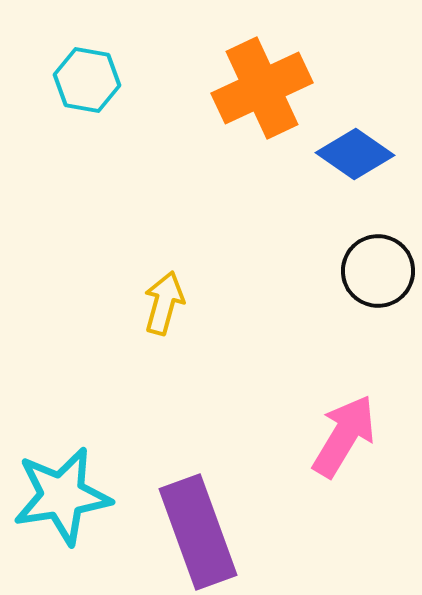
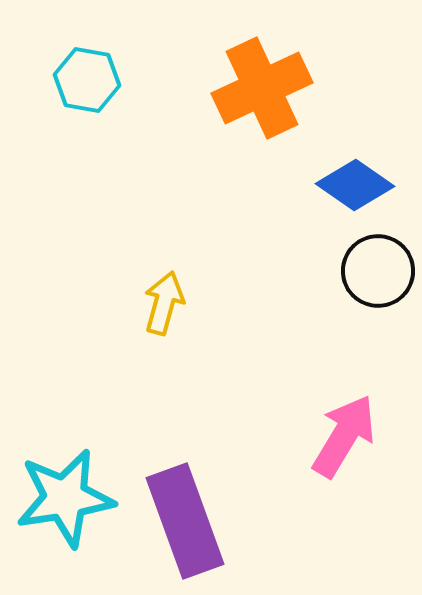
blue diamond: moved 31 px down
cyan star: moved 3 px right, 2 px down
purple rectangle: moved 13 px left, 11 px up
